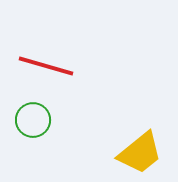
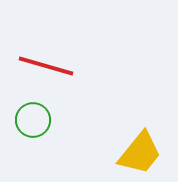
yellow trapezoid: rotated 12 degrees counterclockwise
